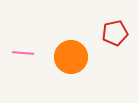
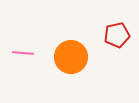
red pentagon: moved 2 px right, 2 px down
